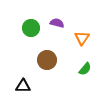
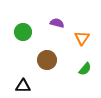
green circle: moved 8 px left, 4 px down
